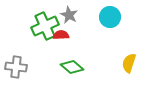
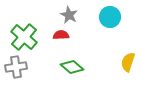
green cross: moved 21 px left, 11 px down; rotated 24 degrees counterclockwise
yellow semicircle: moved 1 px left, 1 px up
gray cross: rotated 15 degrees counterclockwise
